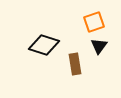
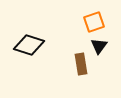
black diamond: moved 15 px left
brown rectangle: moved 6 px right
